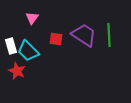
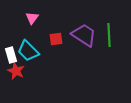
red square: rotated 16 degrees counterclockwise
white rectangle: moved 9 px down
red star: moved 1 px left
